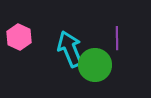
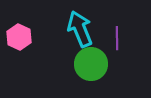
cyan arrow: moved 10 px right, 20 px up
green circle: moved 4 px left, 1 px up
